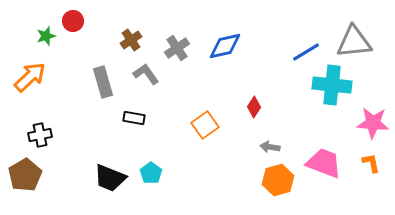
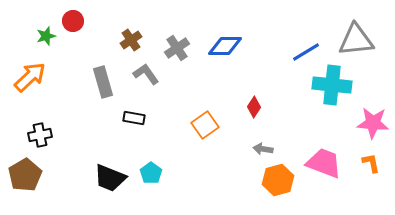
gray triangle: moved 2 px right, 2 px up
blue diamond: rotated 12 degrees clockwise
gray arrow: moved 7 px left, 2 px down
